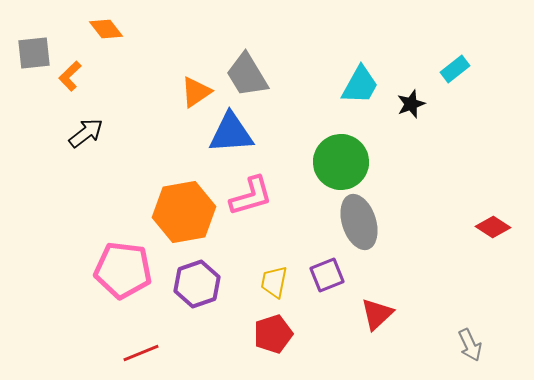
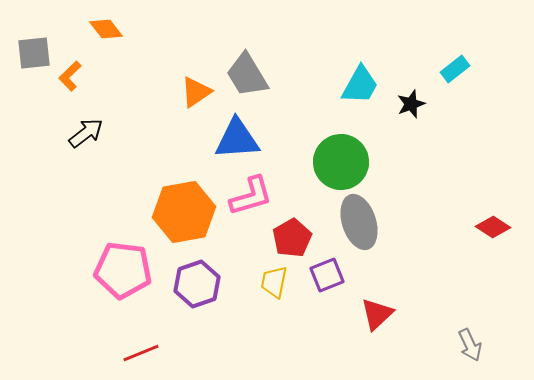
blue triangle: moved 6 px right, 6 px down
red pentagon: moved 19 px right, 96 px up; rotated 12 degrees counterclockwise
